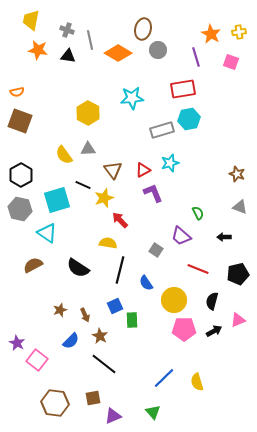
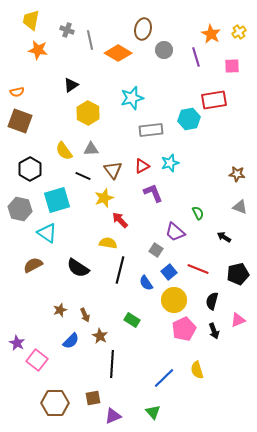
yellow cross at (239, 32): rotated 24 degrees counterclockwise
gray circle at (158, 50): moved 6 px right
black triangle at (68, 56): moved 3 px right, 29 px down; rotated 42 degrees counterclockwise
pink square at (231, 62): moved 1 px right, 4 px down; rotated 21 degrees counterclockwise
red rectangle at (183, 89): moved 31 px right, 11 px down
cyan star at (132, 98): rotated 10 degrees counterclockwise
gray rectangle at (162, 130): moved 11 px left; rotated 10 degrees clockwise
gray triangle at (88, 149): moved 3 px right
yellow semicircle at (64, 155): moved 4 px up
red triangle at (143, 170): moved 1 px left, 4 px up
brown star at (237, 174): rotated 14 degrees counterclockwise
black hexagon at (21, 175): moved 9 px right, 6 px up
black line at (83, 185): moved 9 px up
purple trapezoid at (181, 236): moved 6 px left, 4 px up
black arrow at (224, 237): rotated 32 degrees clockwise
blue square at (115, 306): moved 54 px right, 34 px up; rotated 14 degrees counterclockwise
green rectangle at (132, 320): rotated 56 degrees counterclockwise
pink pentagon at (184, 329): rotated 25 degrees counterclockwise
black arrow at (214, 331): rotated 98 degrees clockwise
black line at (104, 364): moved 8 px right; rotated 56 degrees clockwise
yellow semicircle at (197, 382): moved 12 px up
brown hexagon at (55, 403): rotated 8 degrees counterclockwise
